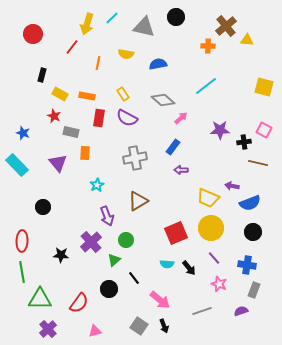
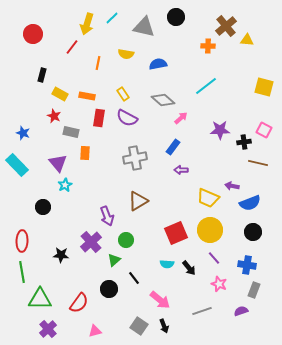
cyan star at (97, 185): moved 32 px left
yellow circle at (211, 228): moved 1 px left, 2 px down
